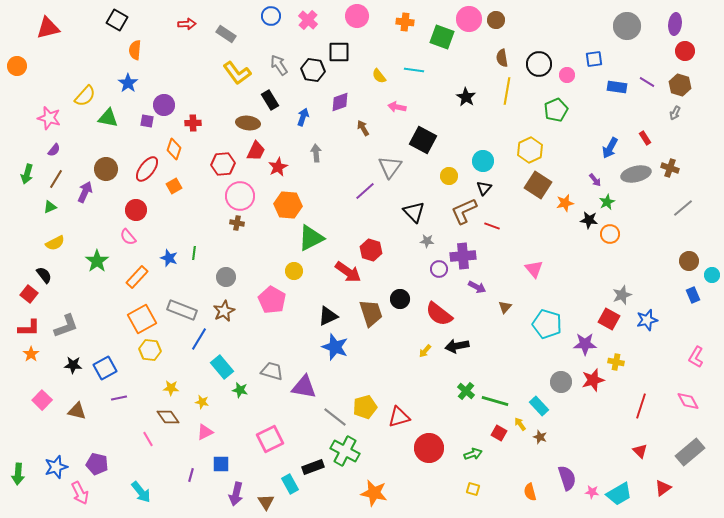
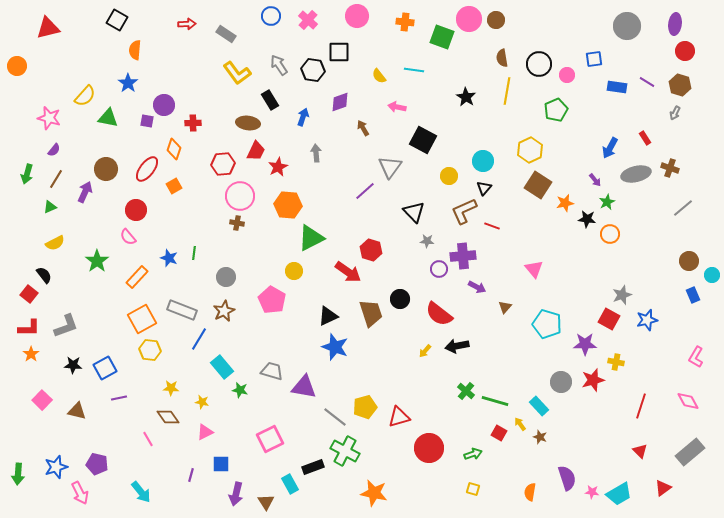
black star at (589, 220): moved 2 px left, 1 px up
orange semicircle at (530, 492): rotated 24 degrees clockwise
